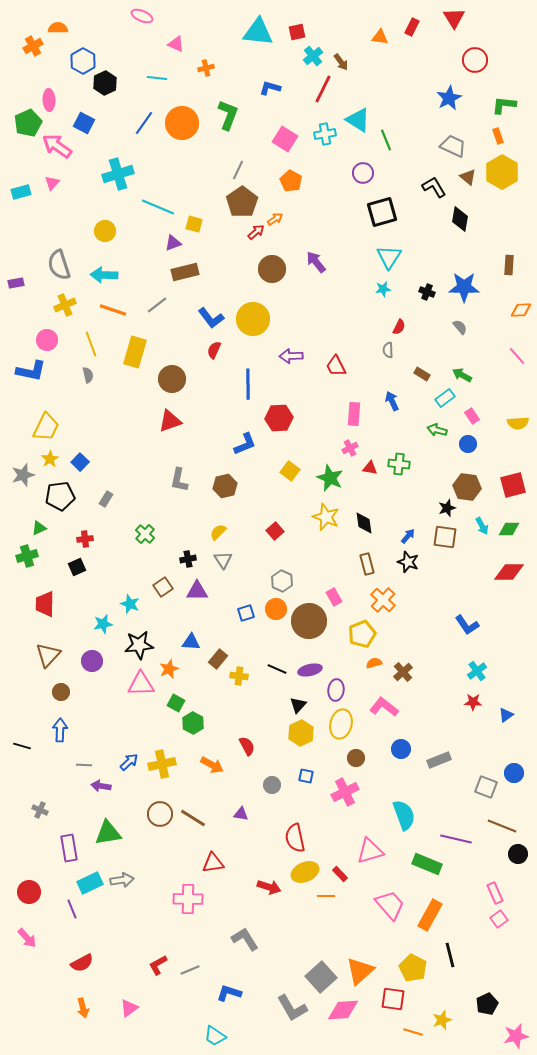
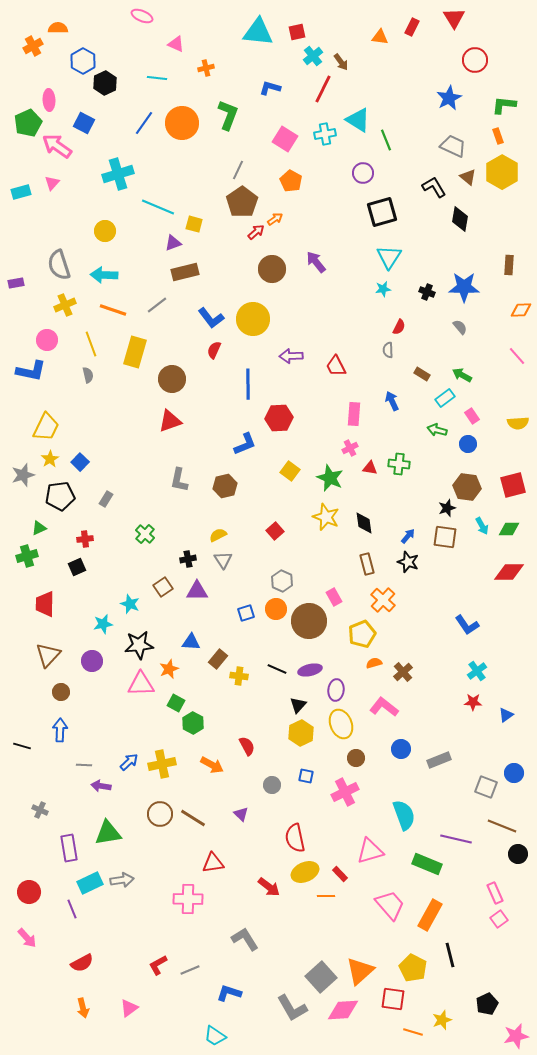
yellow semicircle at (218, 532): moved 3 px down; rotated 18 degrees clockwise
yellow ellipse at (341, 724): rotated 36 degrees counterclockwise
purple triangle at (241, 814): rotated 35 degrees clockwise
red arrow at (269, 887): rotated 20 degrees clockwise
